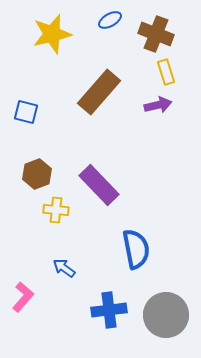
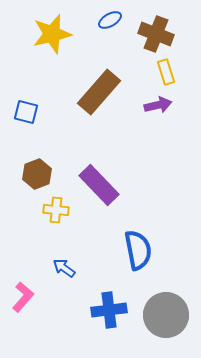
blue semicircle: moved 2 px right, 1 px down
